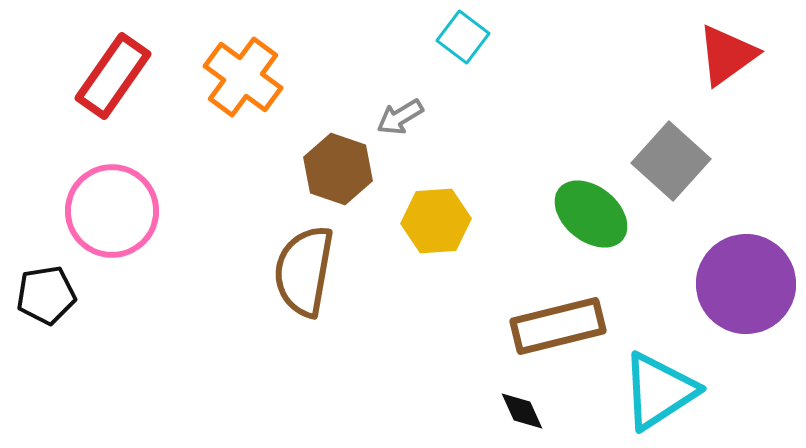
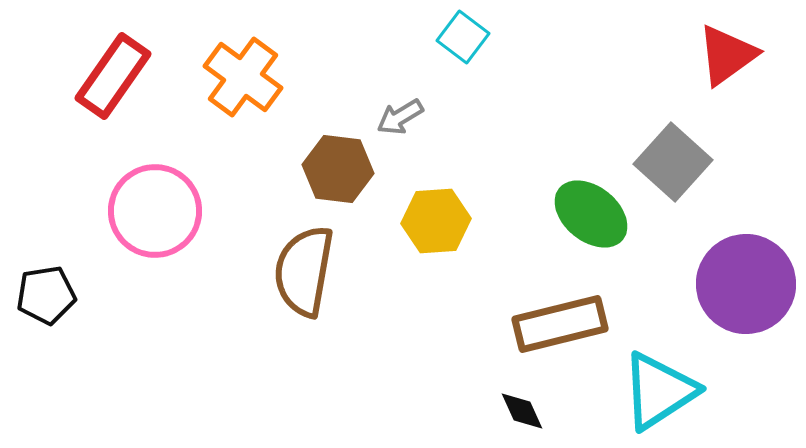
gray square: moved 2 px right, 1 px down
brown hexagon: rotated 12 degrees counterclockwise
pink circle: moved 43 px right
brown rectangle: moved 2 px right, 2 px up
